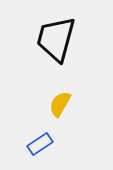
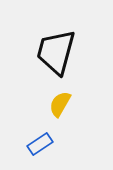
black trapezoid: moved 13 px down
